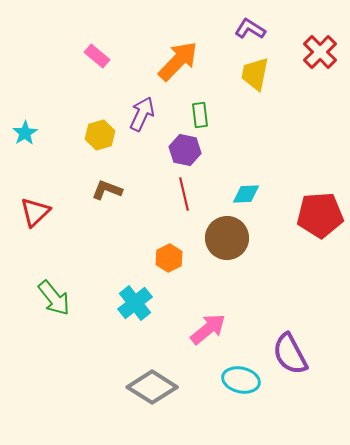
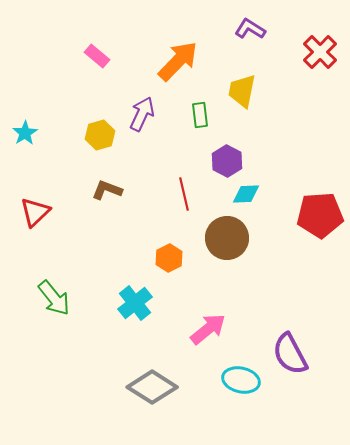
yellow trapezoid: moved 13 px left, 17 px down
purple hexagon: moved 42 px right, 11 px down; rotated 16 degrees clockwise
